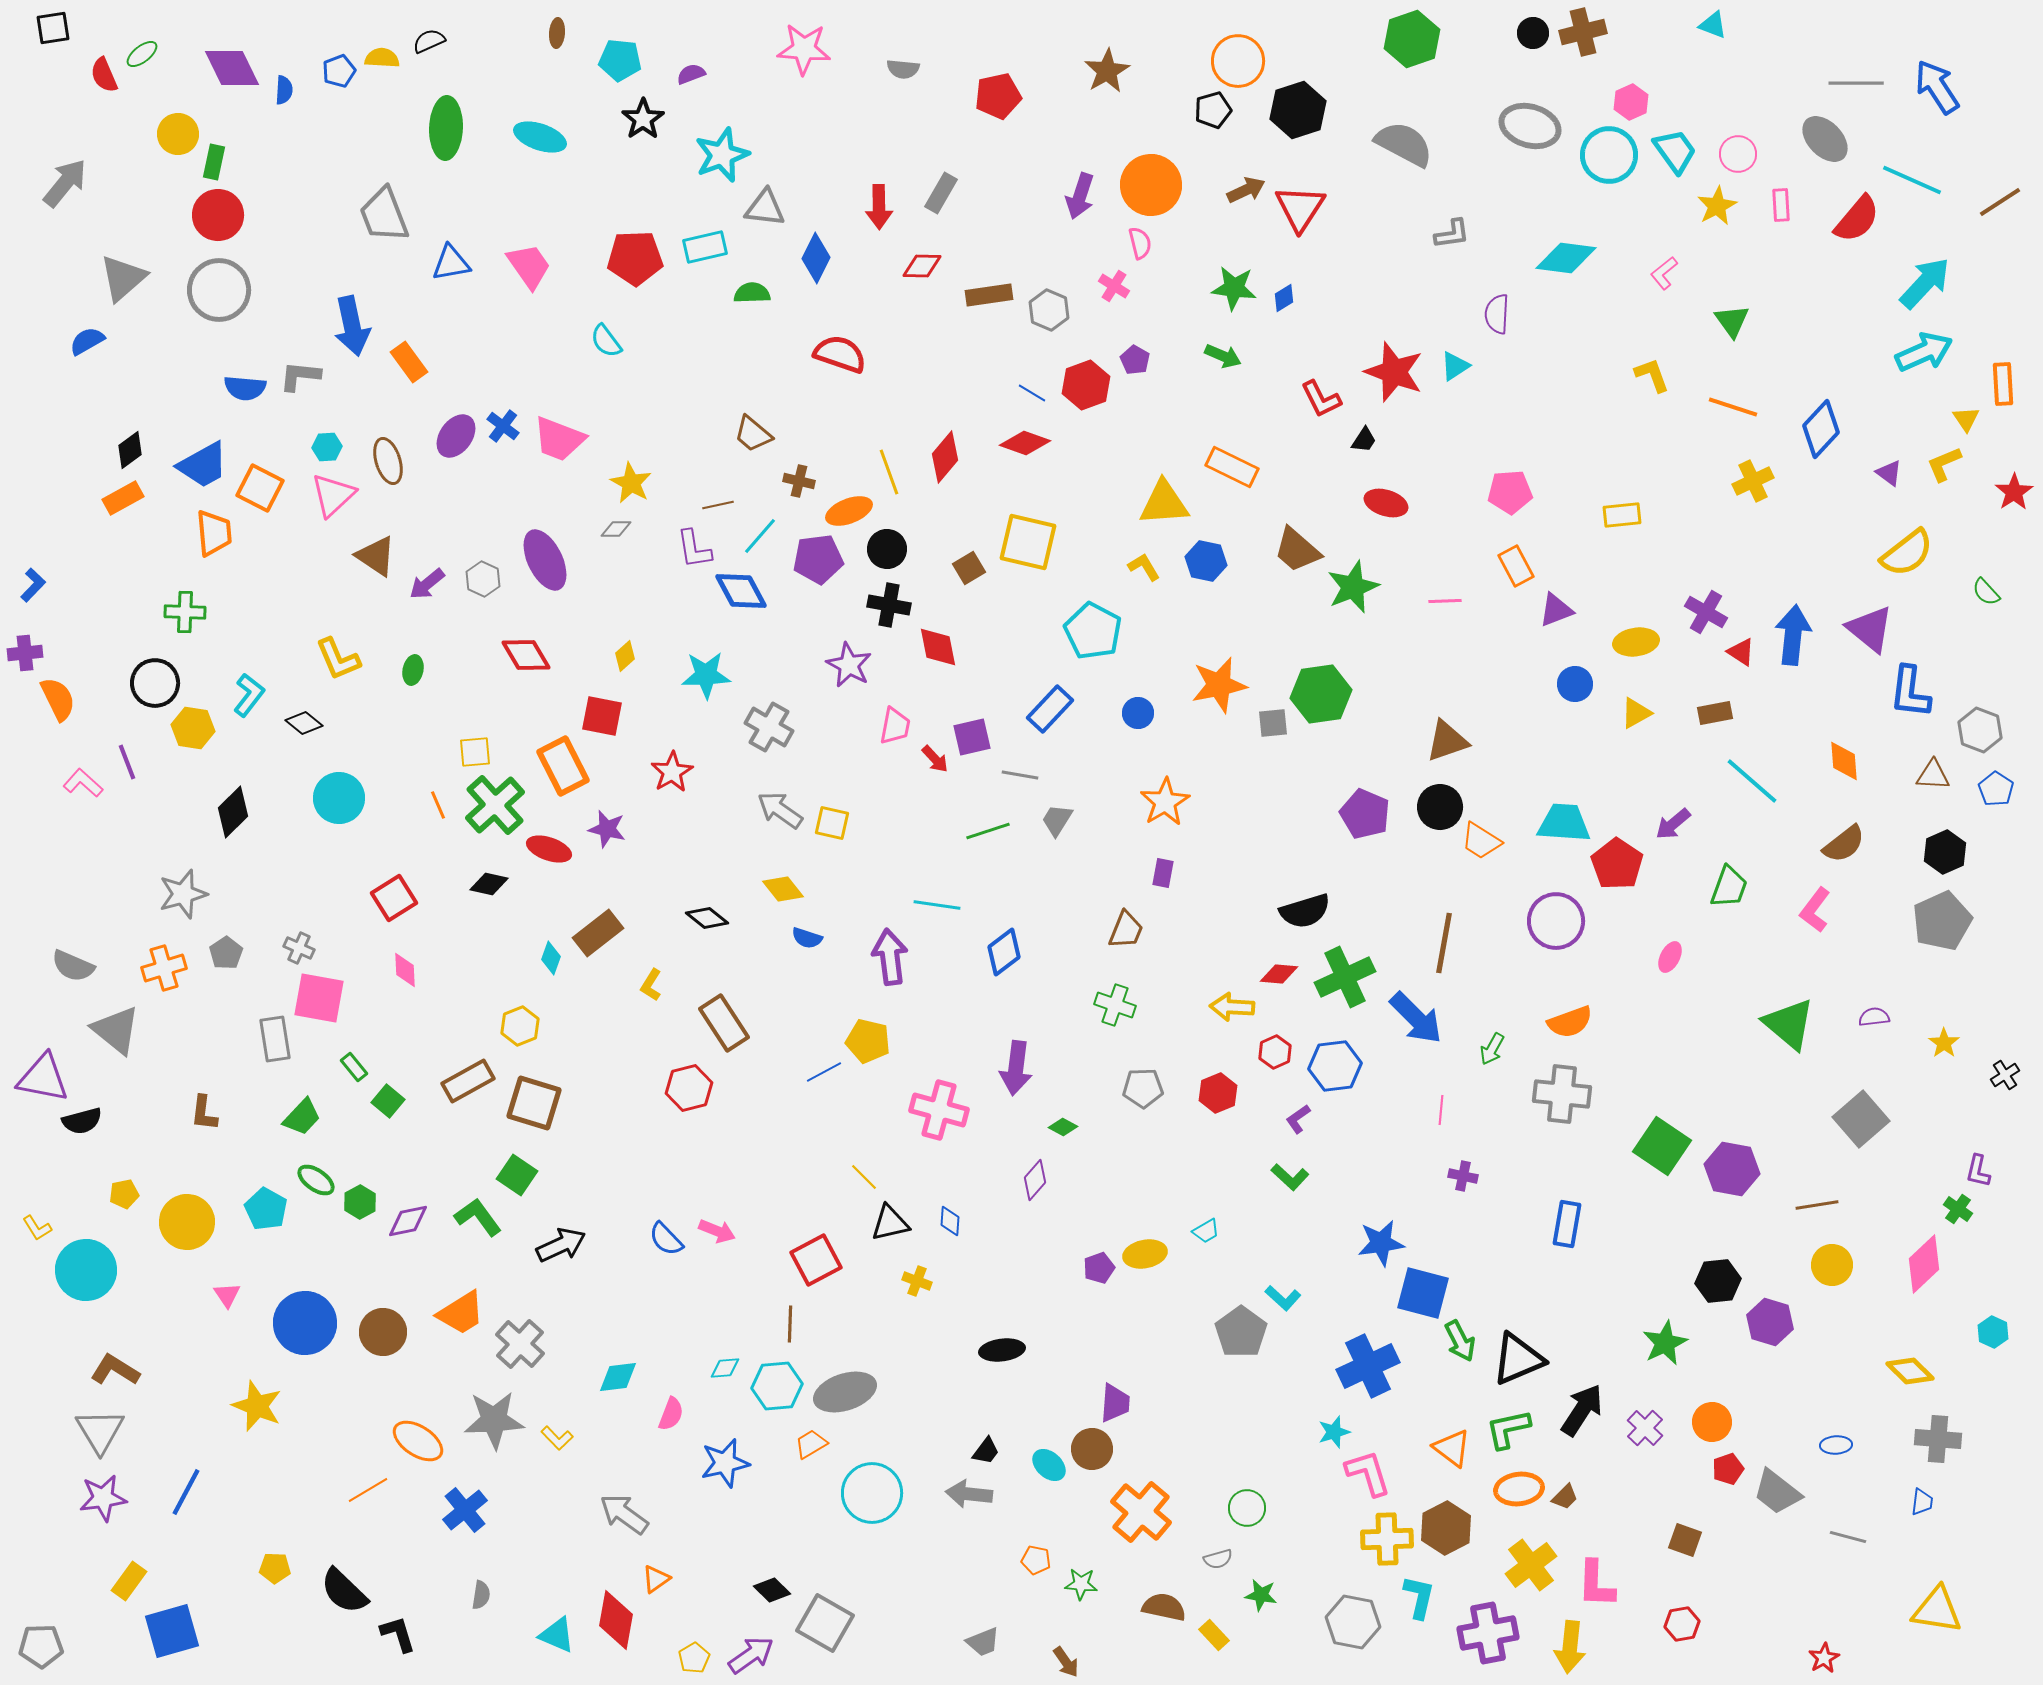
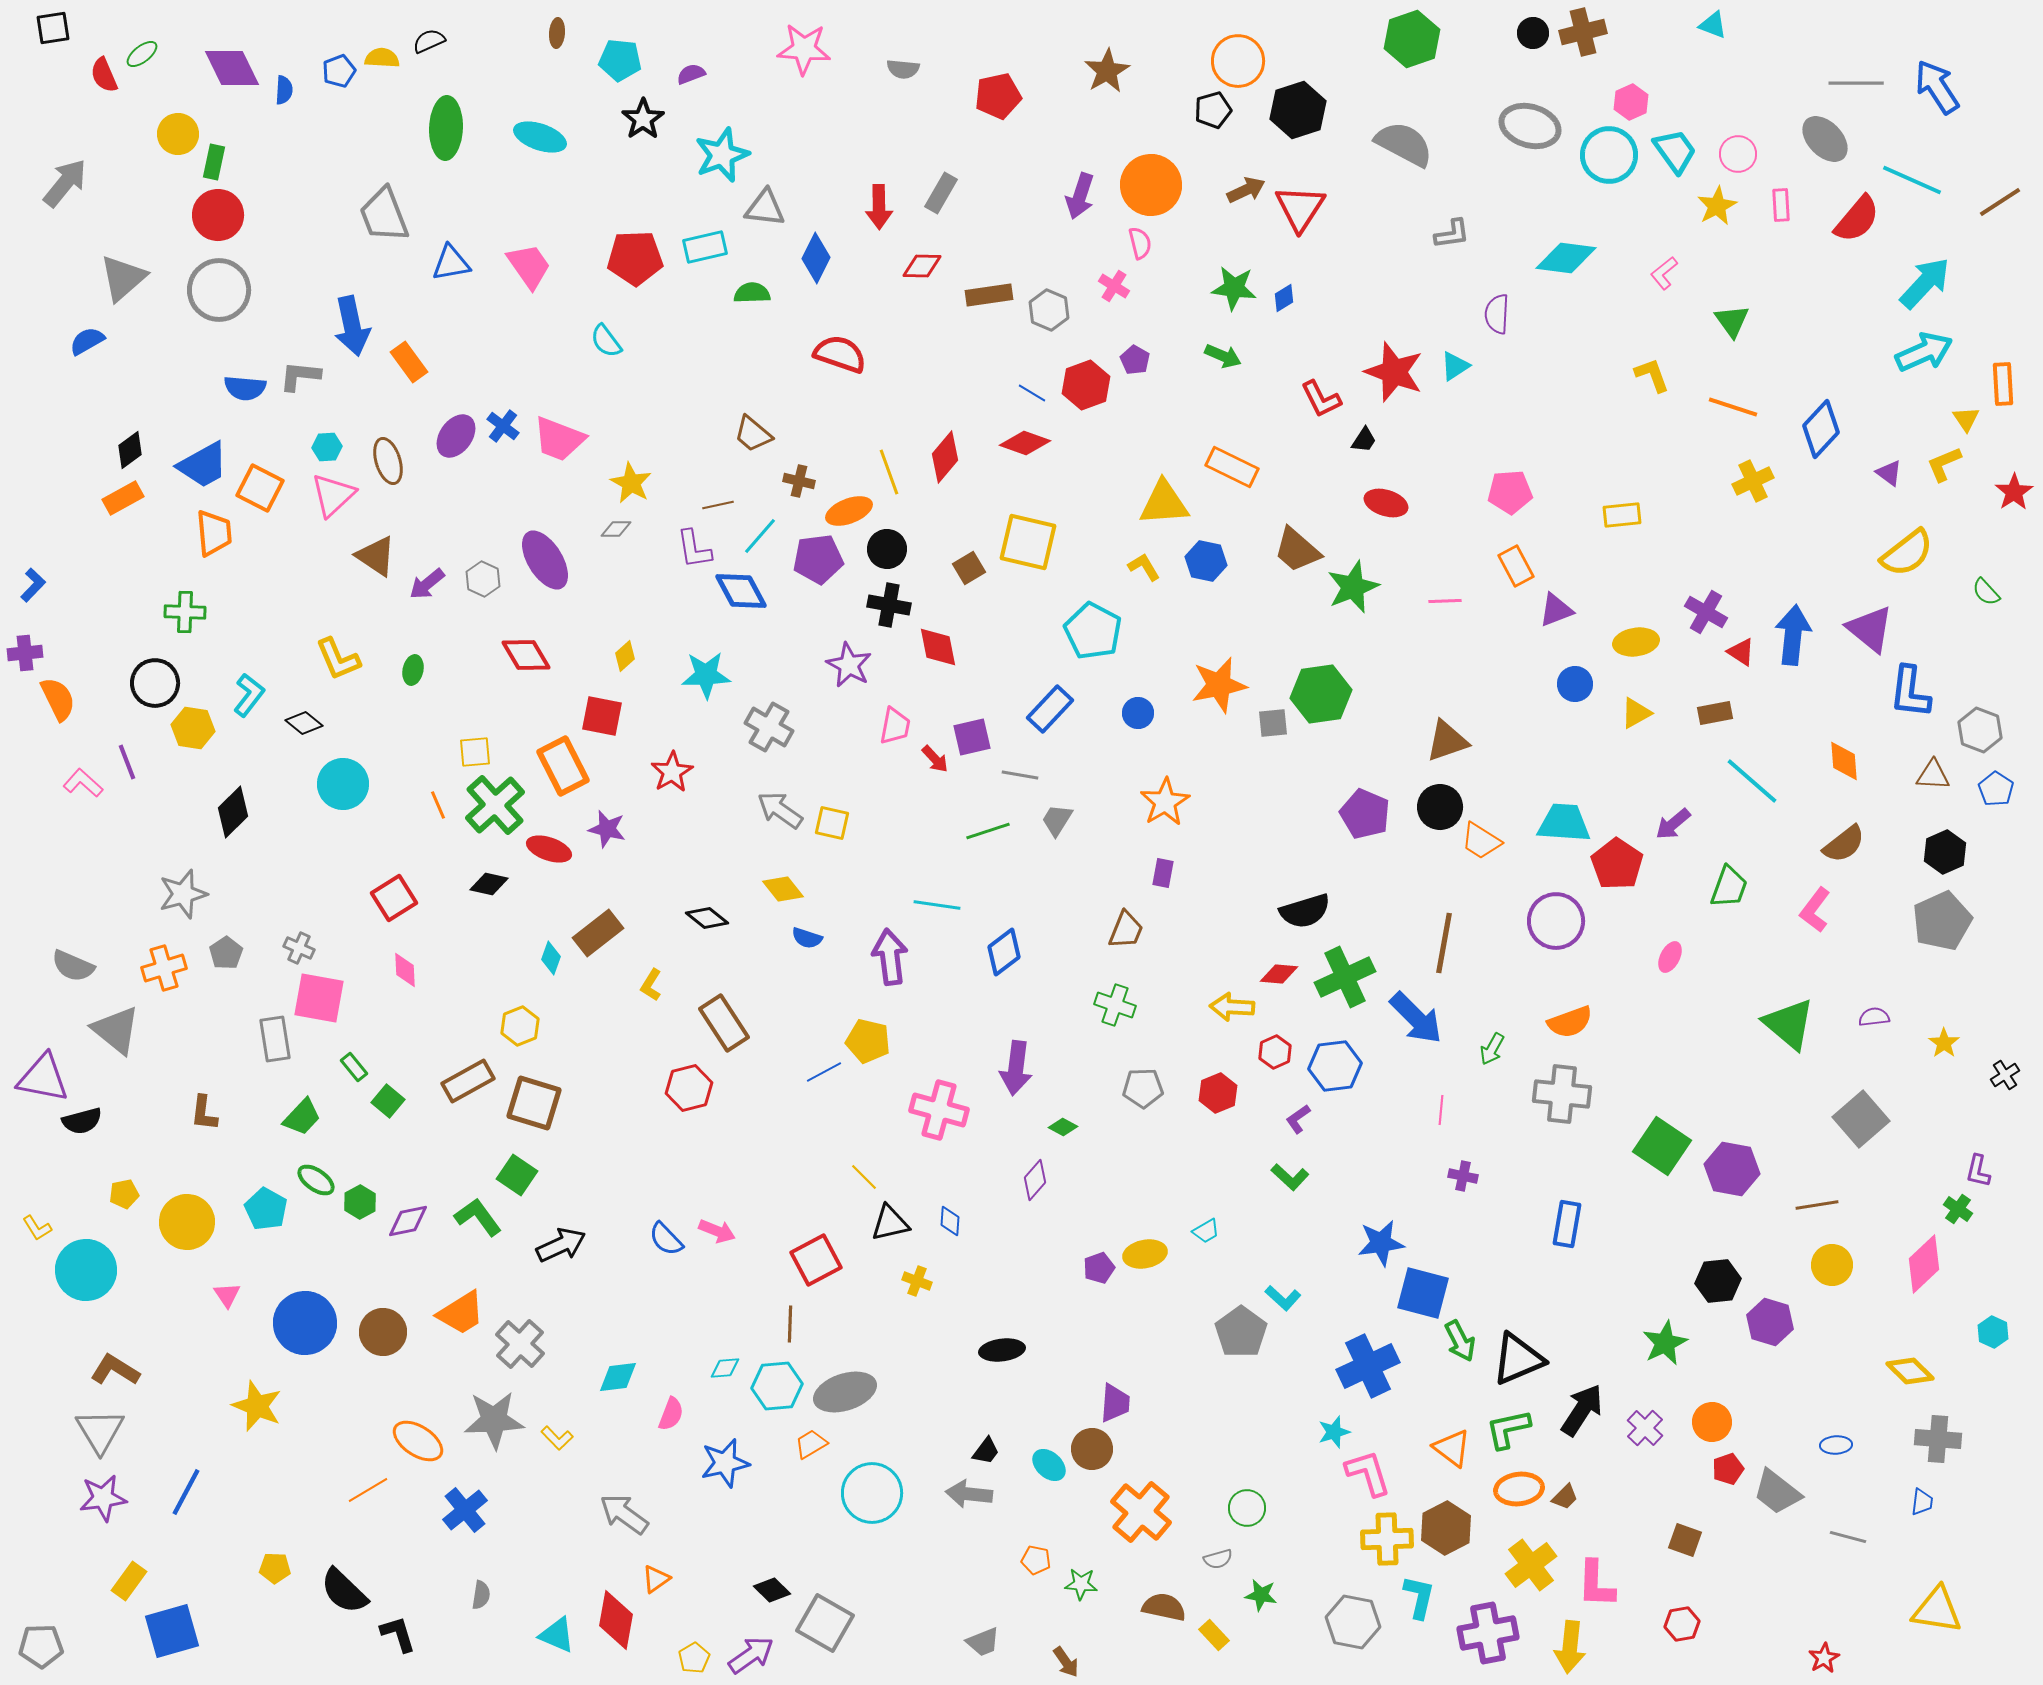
purple ellipse at (545, 560): rotated 6 degrees counterclockwise
cyan circle at (339, 798): moved 4 px right, 14 px up
